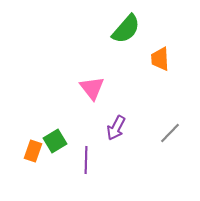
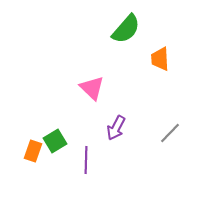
pink triangle: rotated 8 degrees counterclockwise
